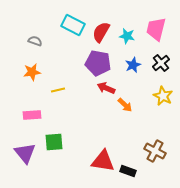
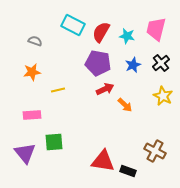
red arrow: moved 1 px left, 1 px down; rotated 132 degrees clockwise
